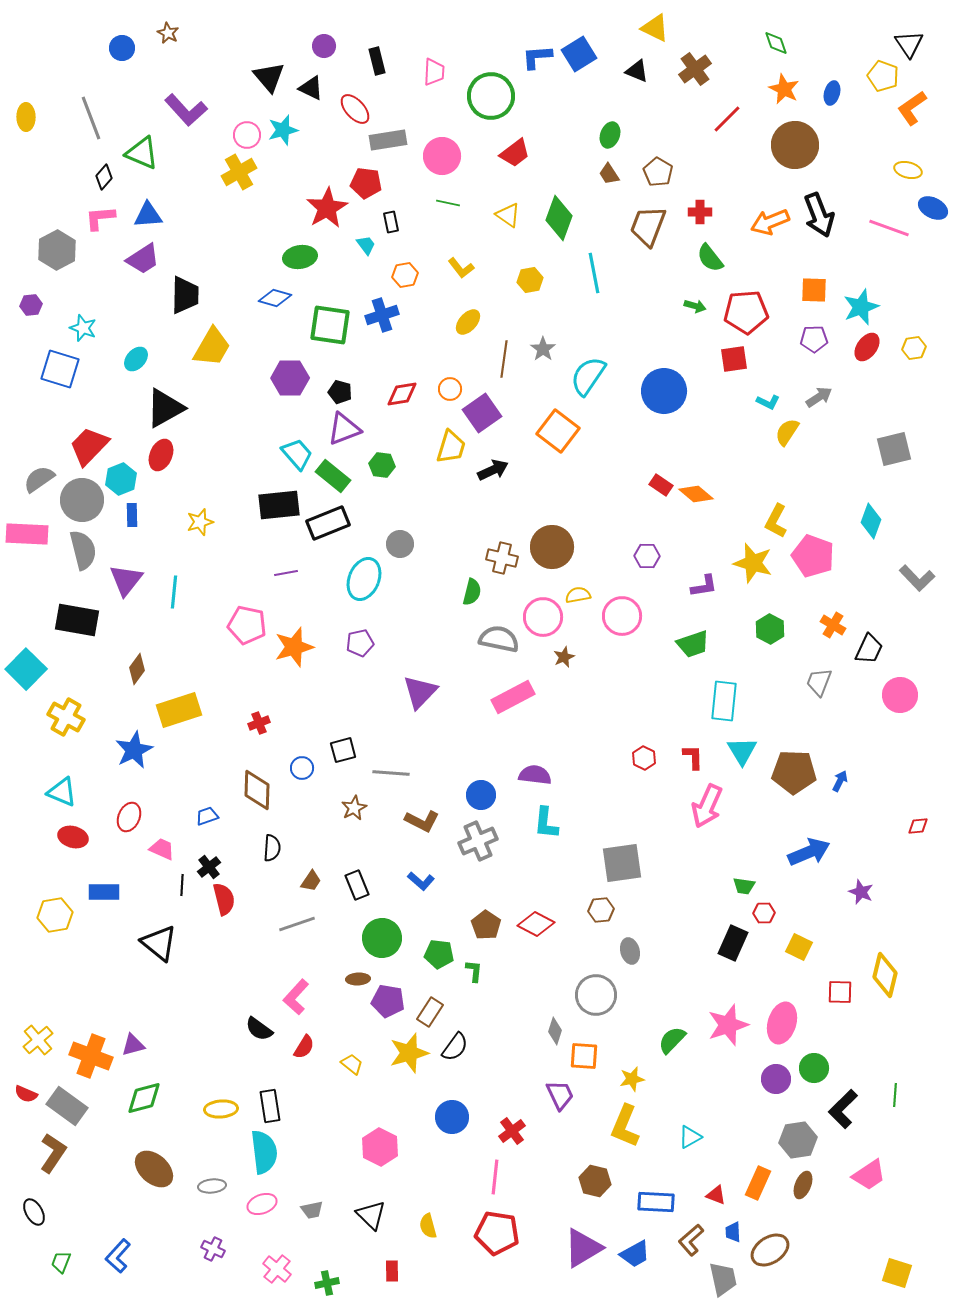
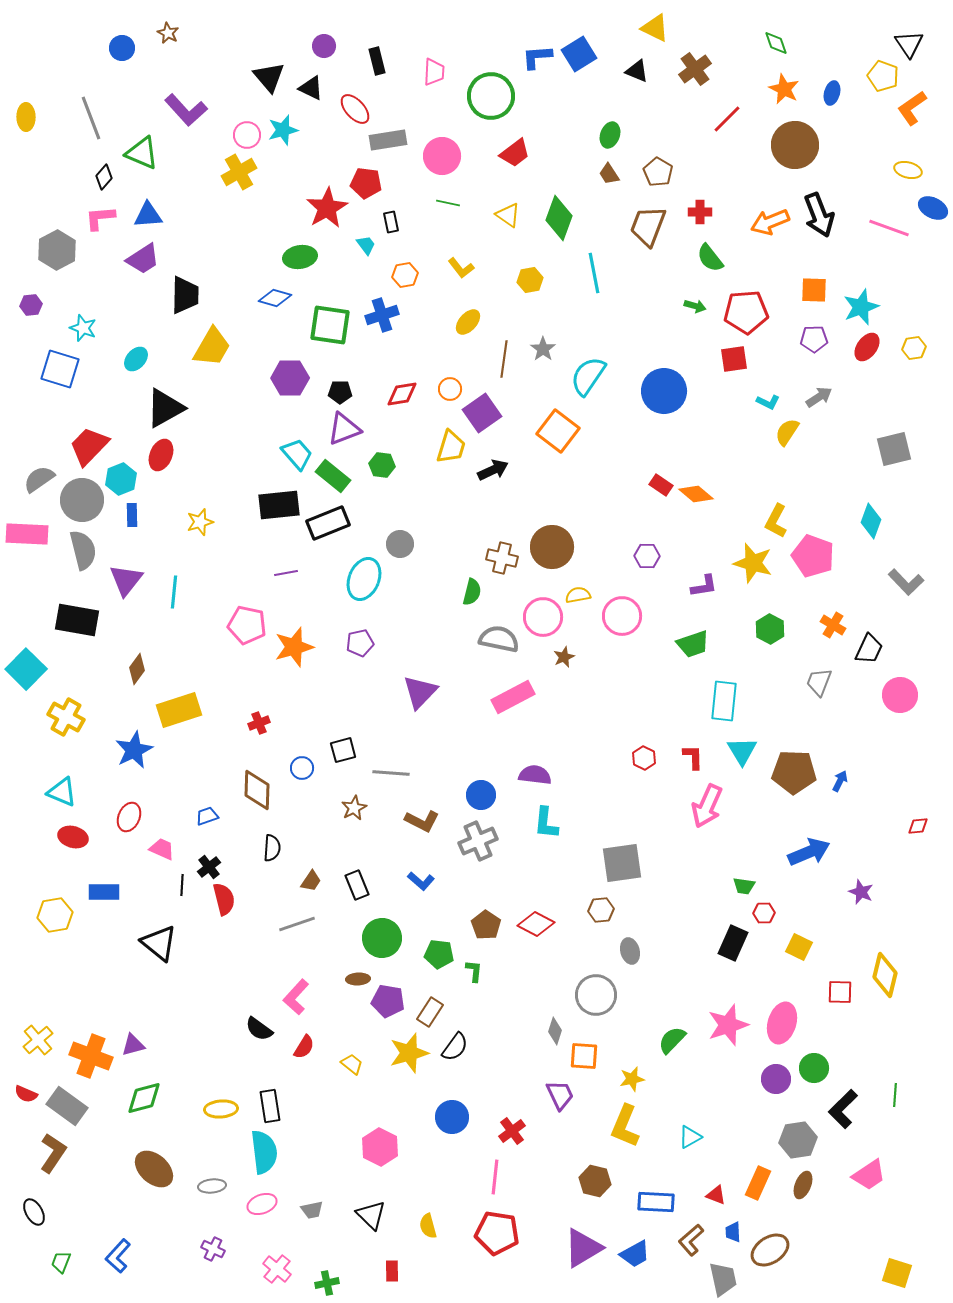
black pentagon at (340, 392): rotated 15 degrees counterclockwise
gray L-shape at (917, 578): moved 11 px left, 4 px down
